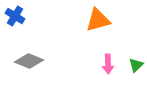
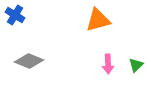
blue cross: moved 1 px up
